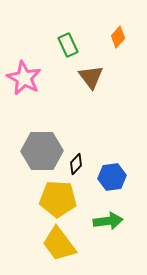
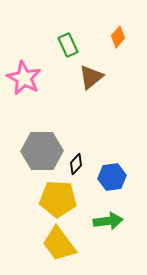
brown triangle: rotated 28 degrees clockwise
